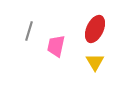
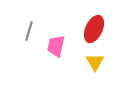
red ellipse: moved 1 px left
